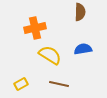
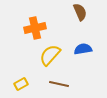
brown semicircle: rotated 24 degrees counterclockwise
yellow semicircle: rotated 80 degrees counterclockwise
